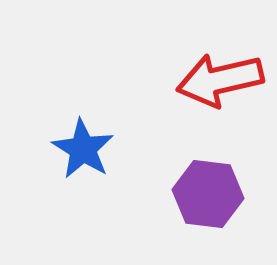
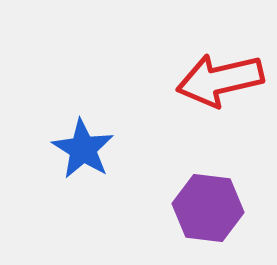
purple hexagon: moved 14 px down
